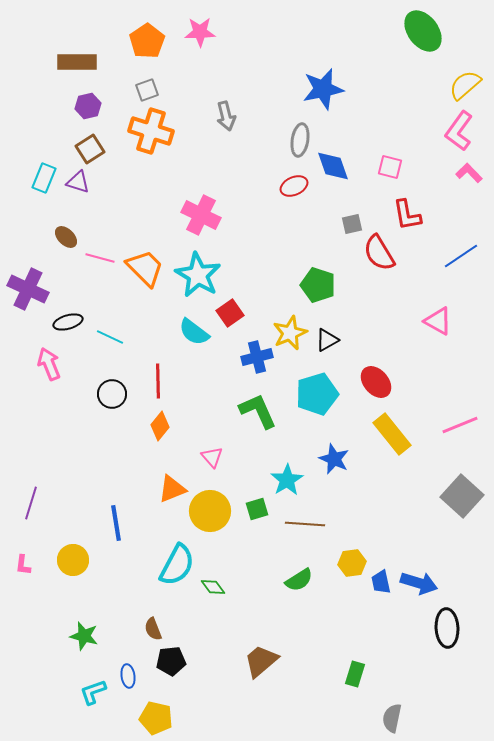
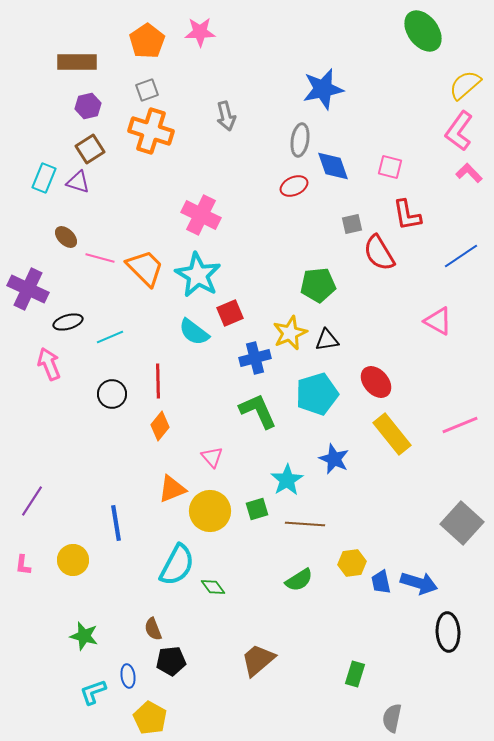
green pentagon at (318, 285): rotated 24 degrees counterclockwise
red square at (230, 313): rotated 12 degrees clockwise
cyan line at (110, 337): rotated 48 degrees counterclockwise
black triangle at (327, 340): rotated 20 degrees clockwise
blue cross at (257, 357): moved 2 px left, 1 px down
gray square at (462, 496): moved 27 px down
purple line at (31, 503): moved 1 px right, 2 px up; rotated 16 degrees clockwise
black ellipse at (447, 628): moved 1 px right, 4 px down
brown trapezoid at (261, 661): moved 3 px left, 1 px up
yellow pentagon at (156, 718): moved 6 px left; rotated 16 degrees clockwise
